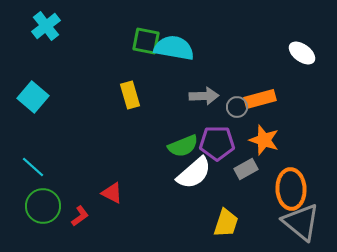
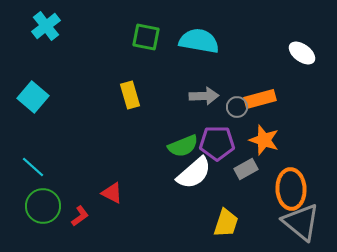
green square: moved 4 px up
cyan semicircle: moved 25 px right, 7 px up
